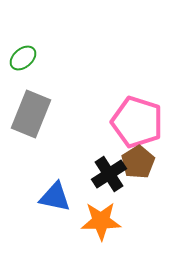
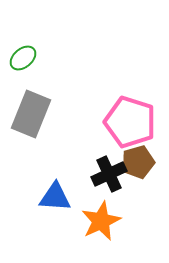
pink pentagon: moved 7 px left
brown pentagon: rotated 16 degrees clockwise
black cross: rotated 8 degrees clockwise
blue triangle: rotated 8 degrees counterclockwise
orange star: rotated 24 degrees counterclockwise
